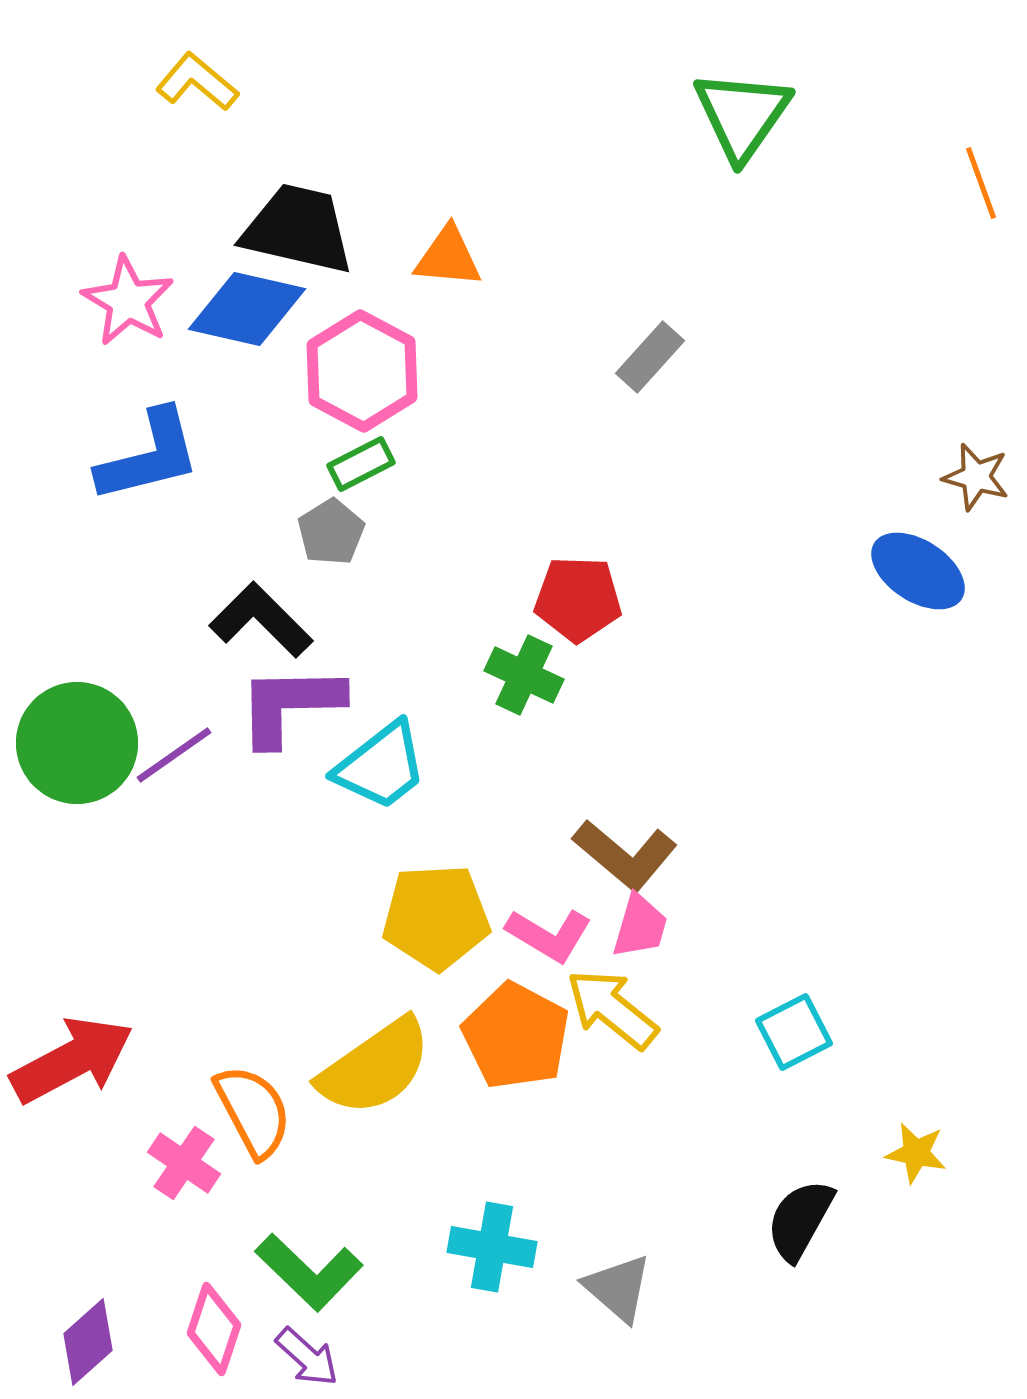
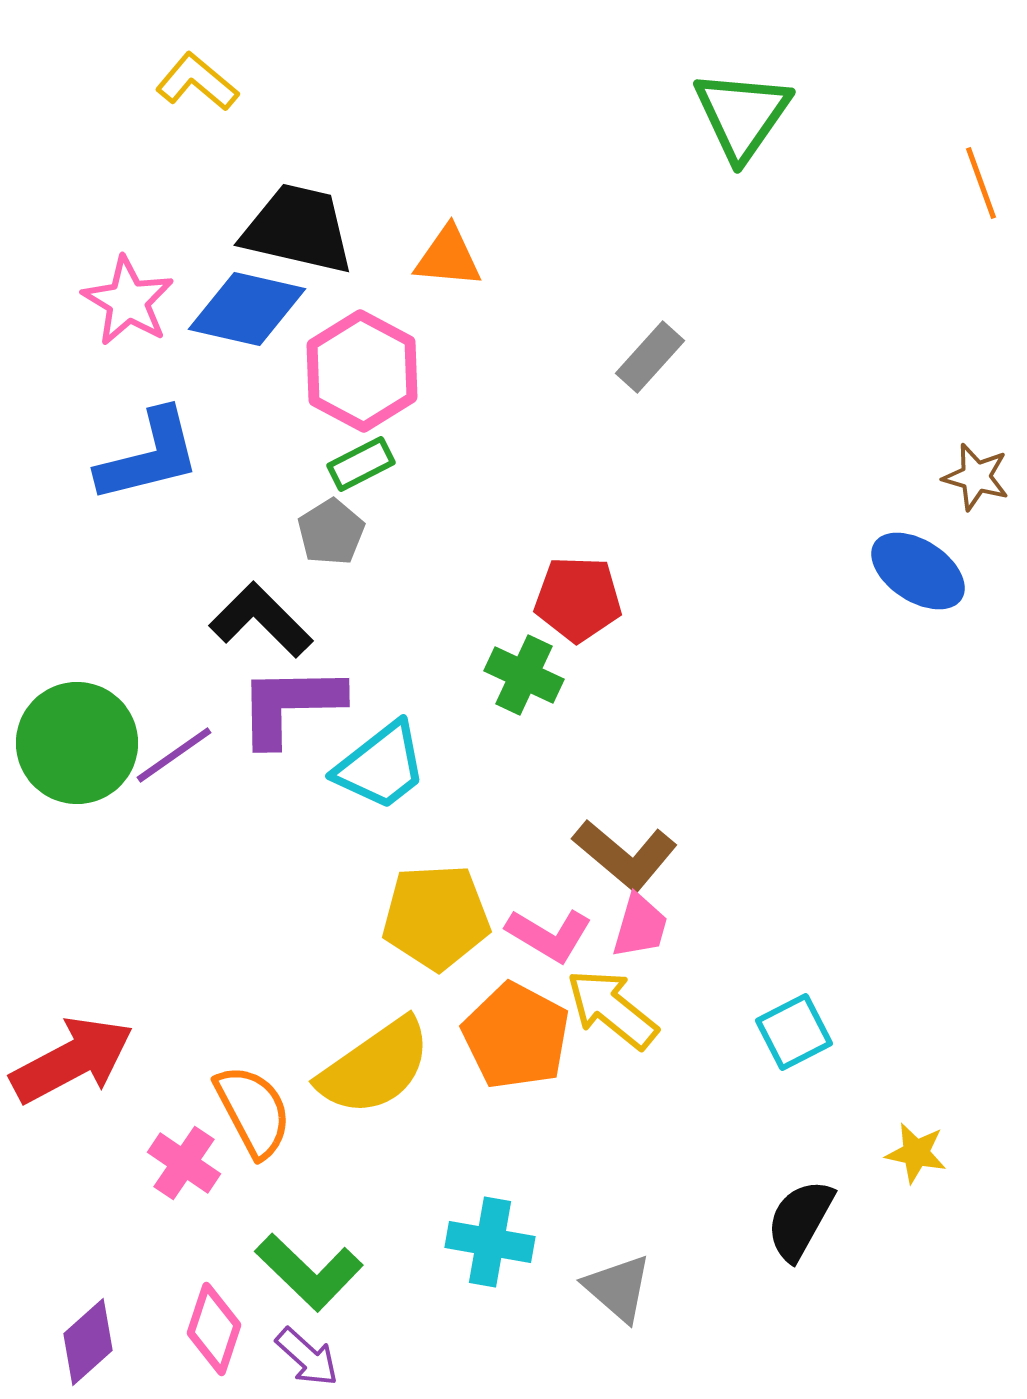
cyan cross: moved 2 px left, 5 px up
